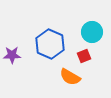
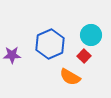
cyan circle: moved 1 px left, 3 px down
blue hexagon: rotated 12 degrees clockwise
red square: rotated 24 degrees counterclockwise
